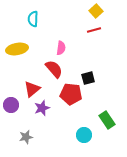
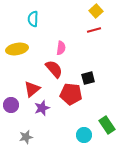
green rectangle: moved 5 px down
